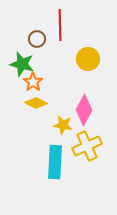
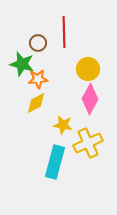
red line: moved 4 px right, 7 px down
brown circle: moved 1 px right, 4 px down
yellow circle: moved 10 px down
orange star: moved 5 px right, 3 px up; rotated 30 degrees clockwise
yellow diamond: rotated 55 degrees counterclockwise
pink diamond: moved 6 px right, 11 px up
yellow cross: moved 1 px right, 3 px up
cyan rectangle: rotated 12 degrees clockwise
